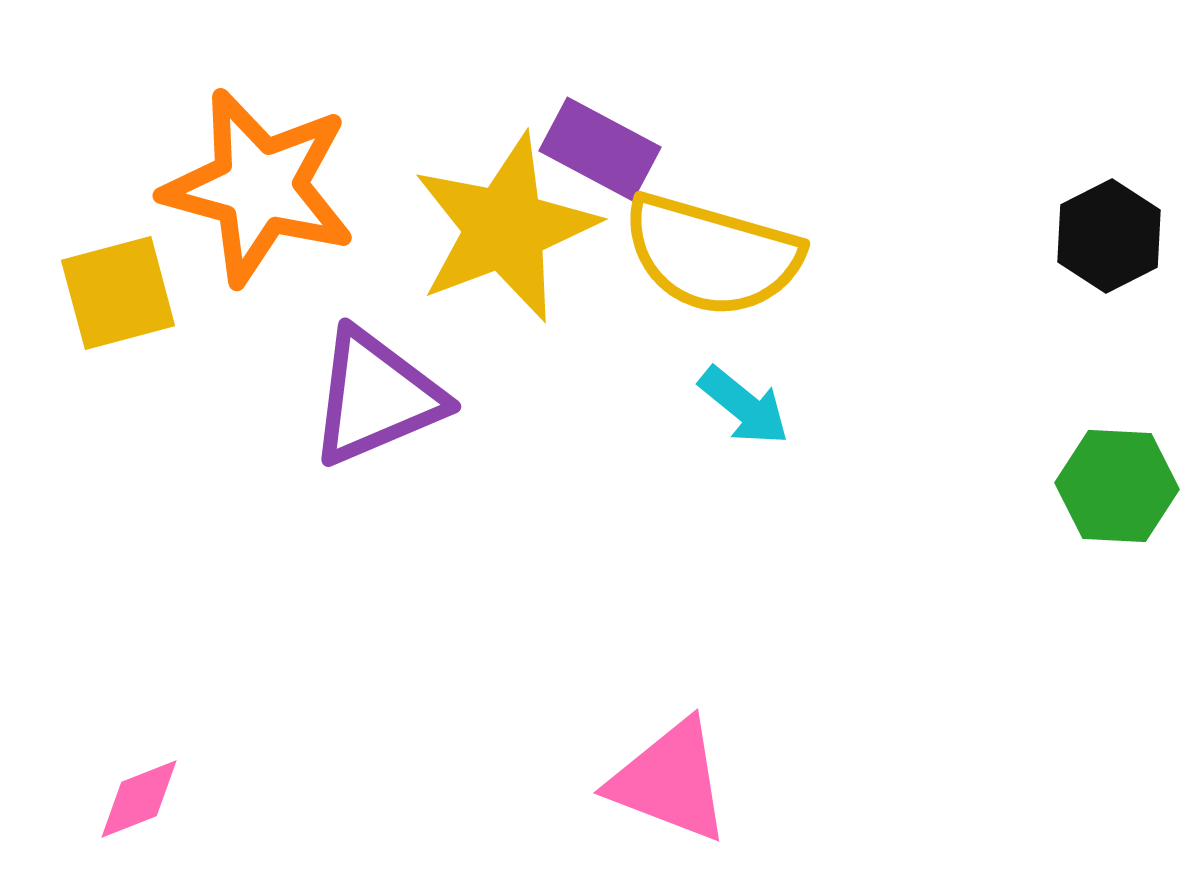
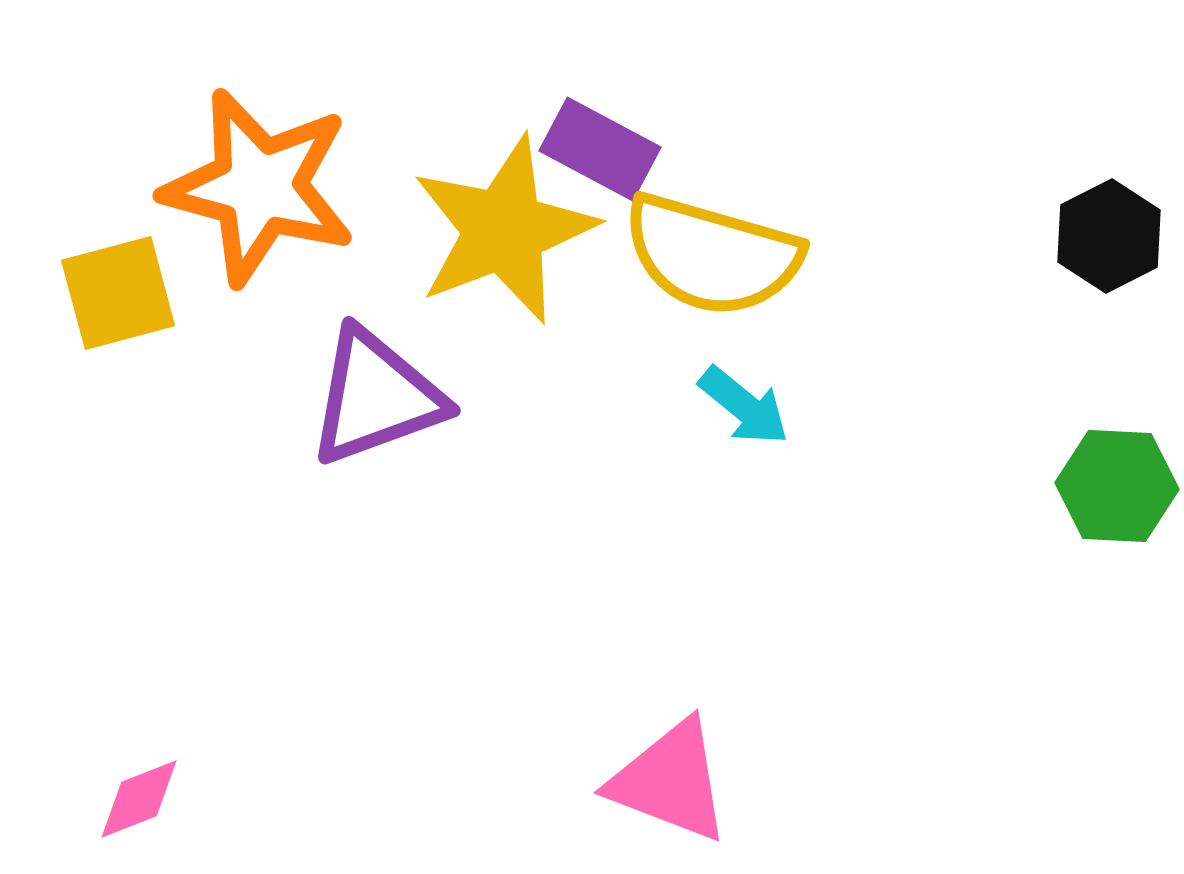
yellow star: moved 1 px left, 2 px down
purple triangle: rotated 3 degrees clockwise
